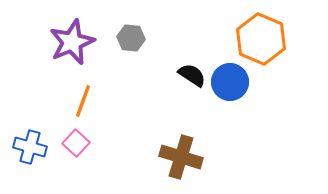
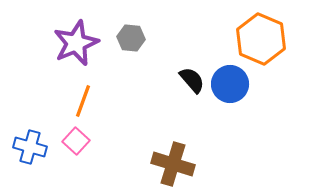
purple star: moved 4 px right, 1 px down
black semicircle: moved 5 px down; rotated 16 degrees clockwise
blue circle: moved 2 px down
pink square: moved 2 px up
brown cross: moved 8 px left, 7 px down
